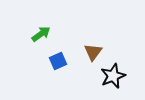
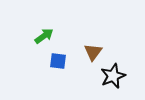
green arrow: moved 3 px right, 2 px down
blue square: rotated 30 degrees clockwise
